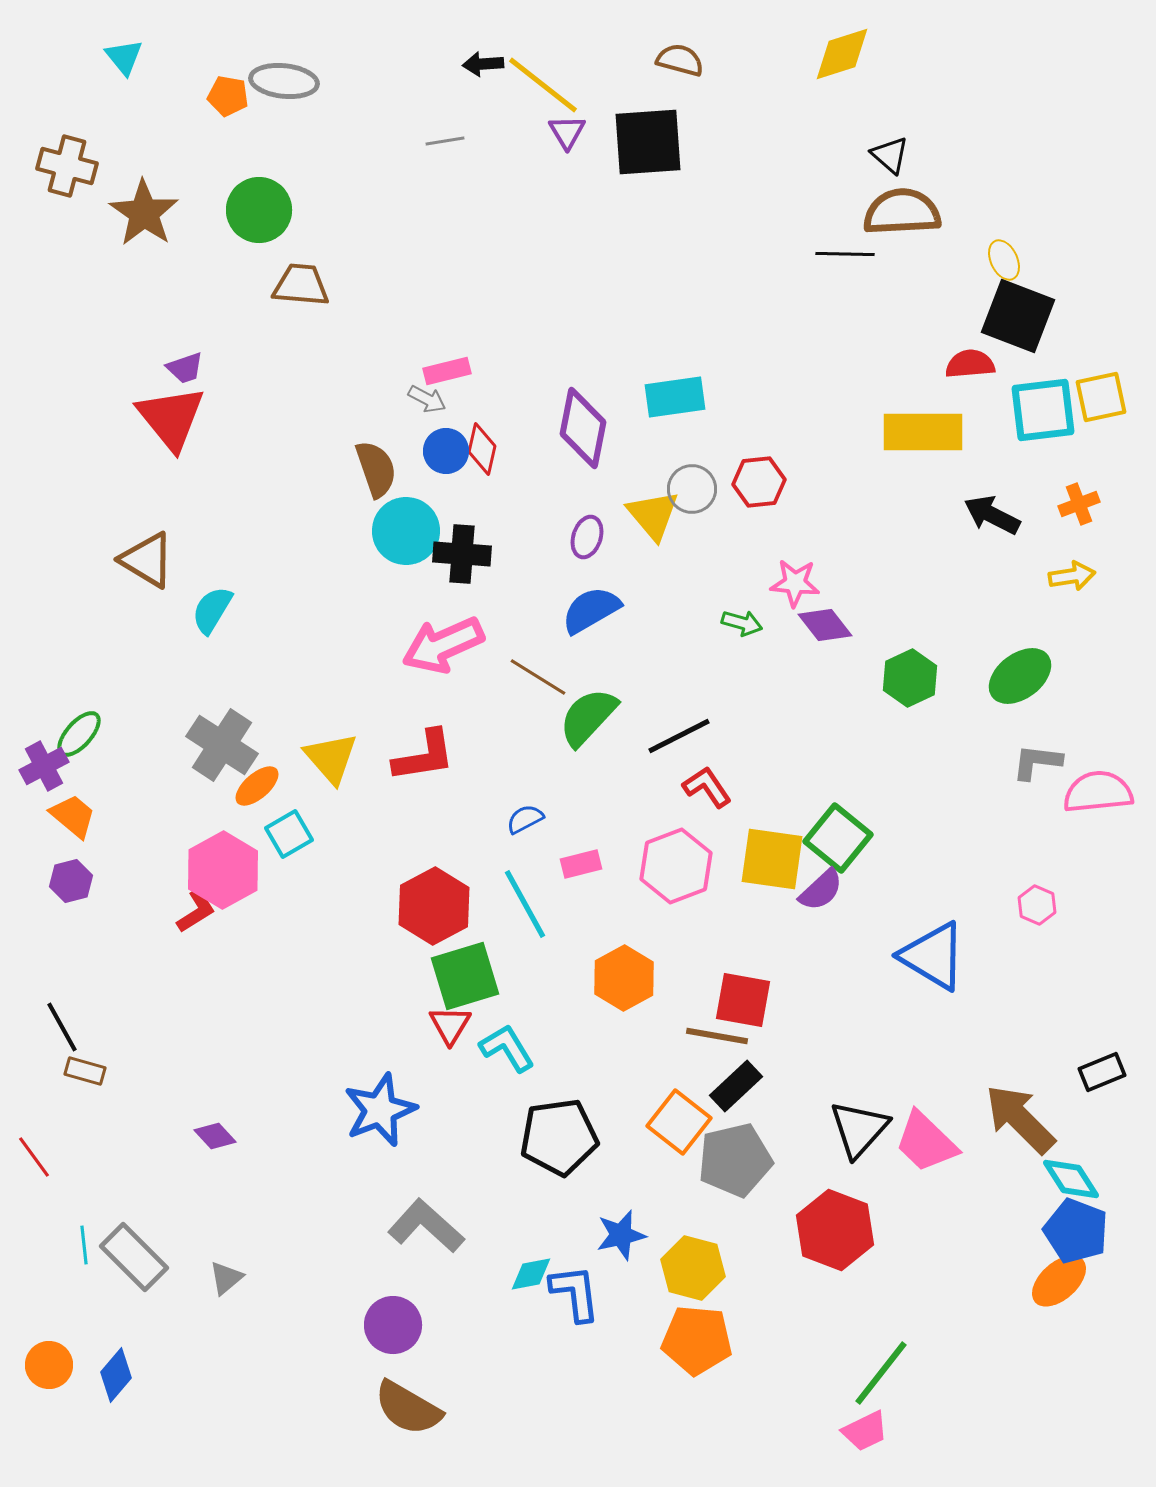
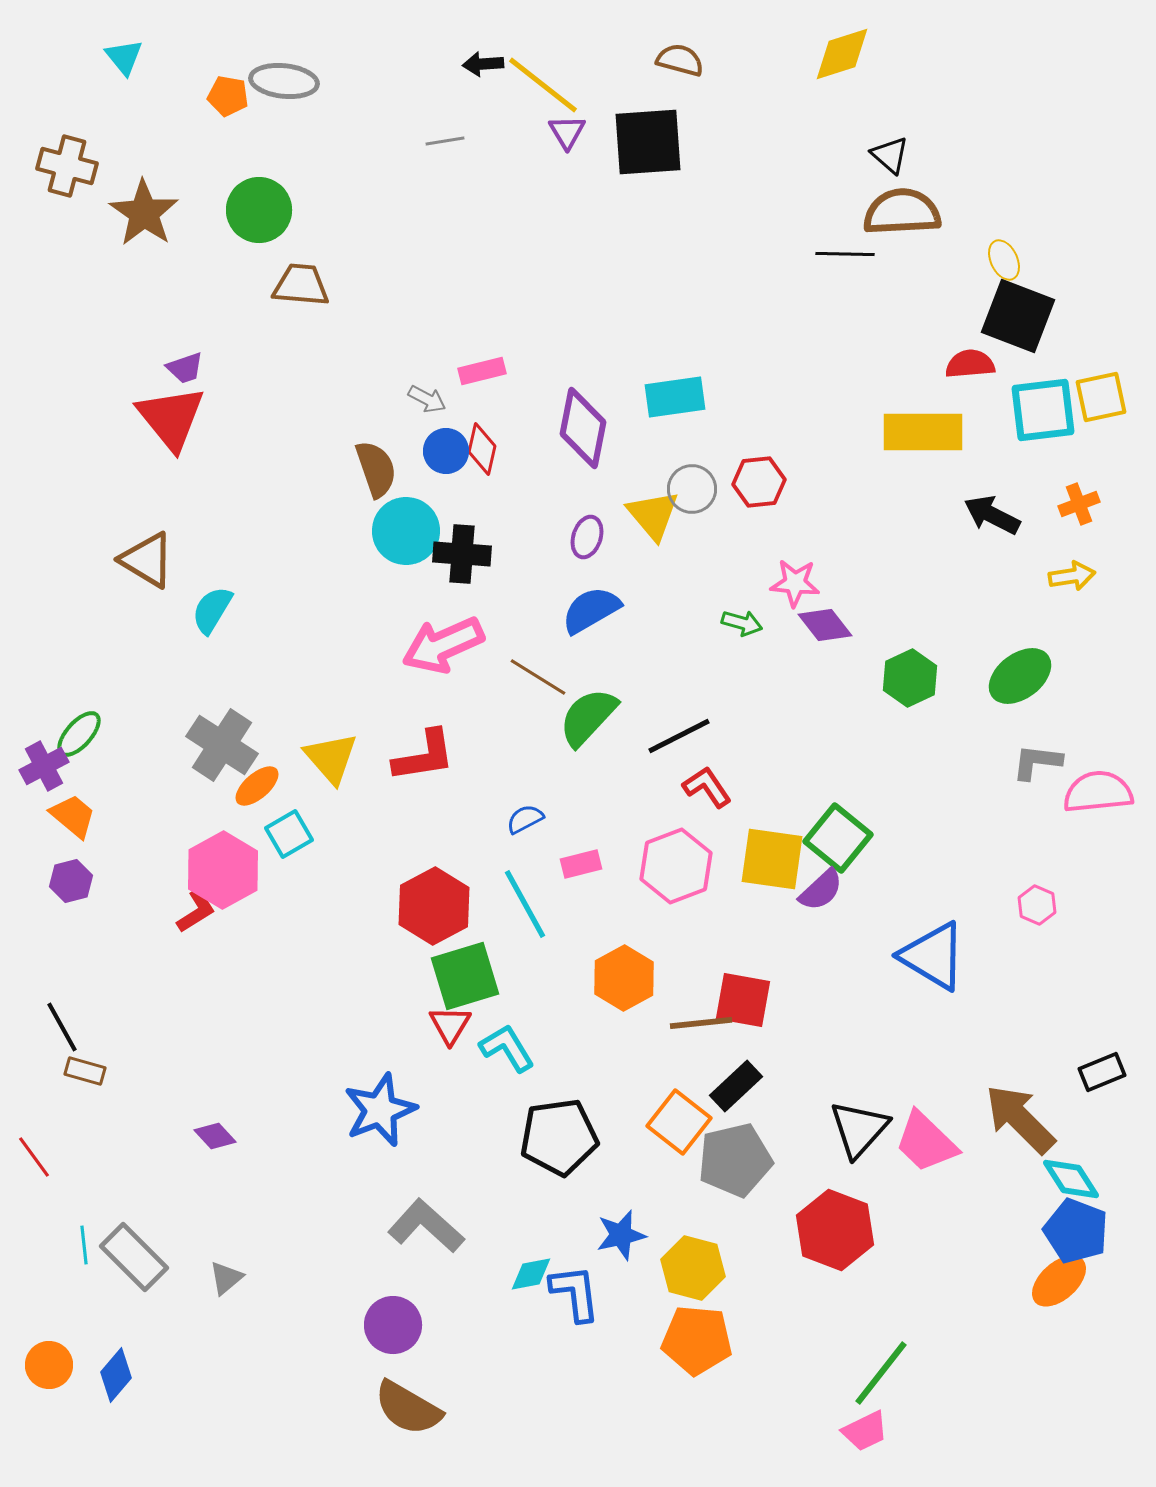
pink rectangle at (447, 371): moved 35 px right
brown line at (717, 1036): moved 16 px left, 13 px up; rotated 16 degrees counterclockwise
